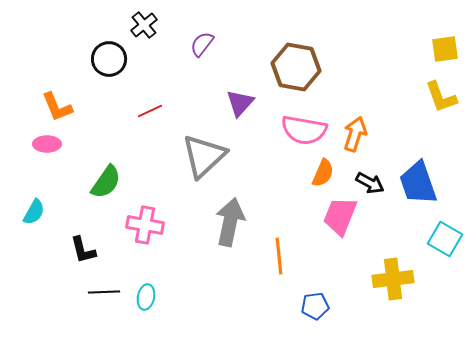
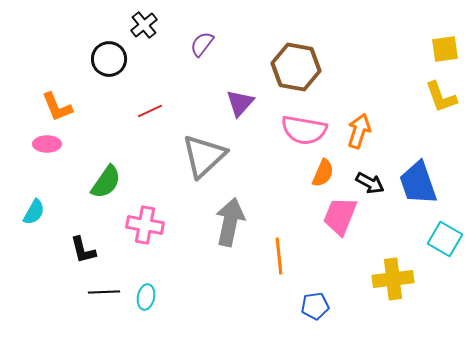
orange arrow: moved 4 px right, 3 px up
